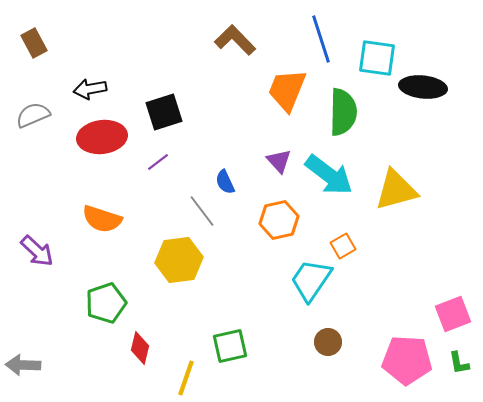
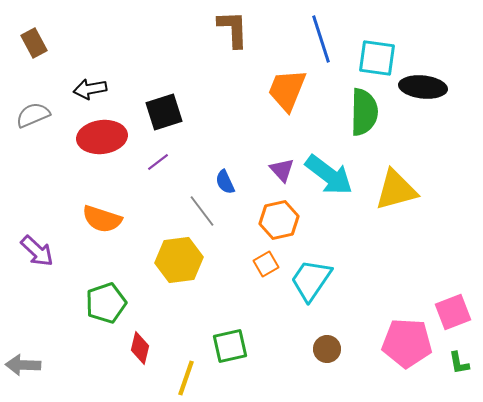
brown L-shape: moved 2 px left, 11 px up; rotated 42 degrees clockwise
green semicircle: moved 21 px right
purple triangle: moved 3 px right, 9 px down
orange square: moved 77 px left, 18 px down
pink square: moved 2 px up
brown circle: moved 1 px left, 7 px down
pink pentagon: moved 17 px up
